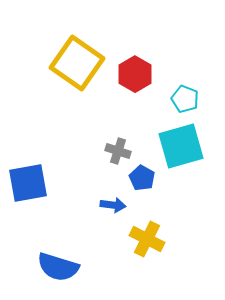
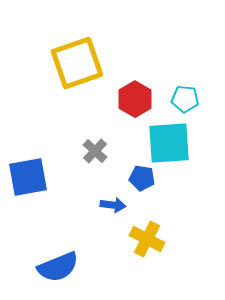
yellow square: rotated 36 degrees clockwise
red hexagon: moved 25 px down
cyan pentagon: rotated 16 degrees counterclockwise
cyan square: moved 12 px left, 3 px up; rotated 12 degrees clockwise
gray cross: moved 23 px left; rotated 25 degrees clockwise
blue pentagon: rotated 20 degrees counterclockwise
blue square: moved 6 px up
blue semicircle: rotated 39 degrees counterclockwise
